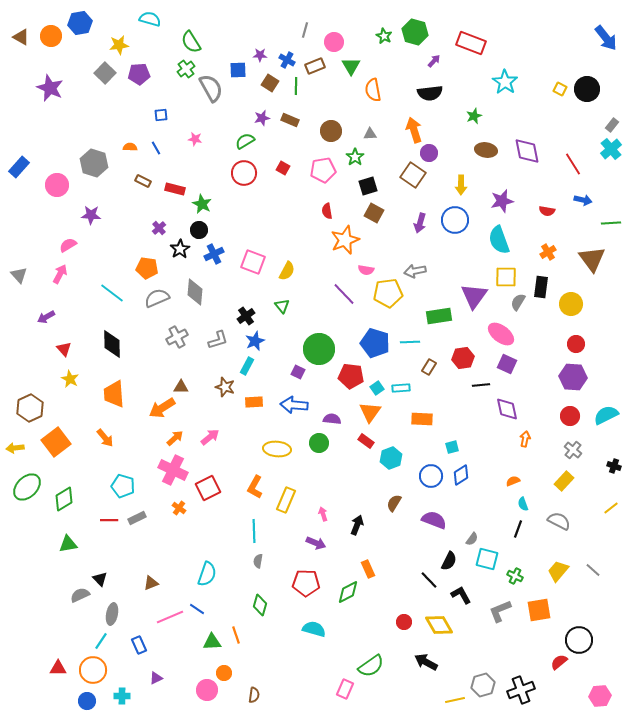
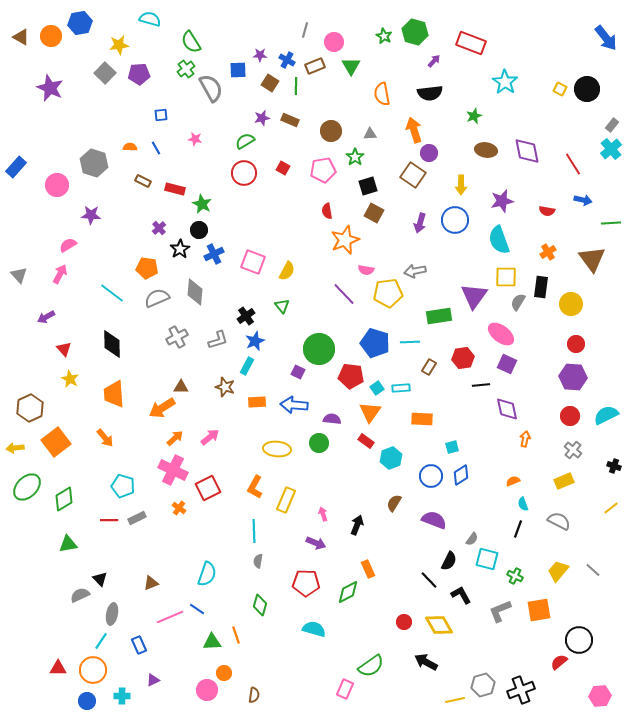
orange semicircle at (373, 90): moved 9 px right, 4 px down
blue rectangle at (19, 167): moved 3 px left
orange rectangle at (254, 402): moved 3 px right
yellow rectangle at (564, 481): rotated 24 degrees clockwise
purple triangle at (156, 678): moved 3 px left, 2 px down
